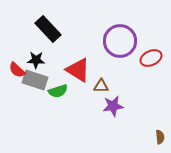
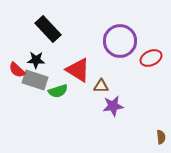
brown semicircle: moved 1 px right
